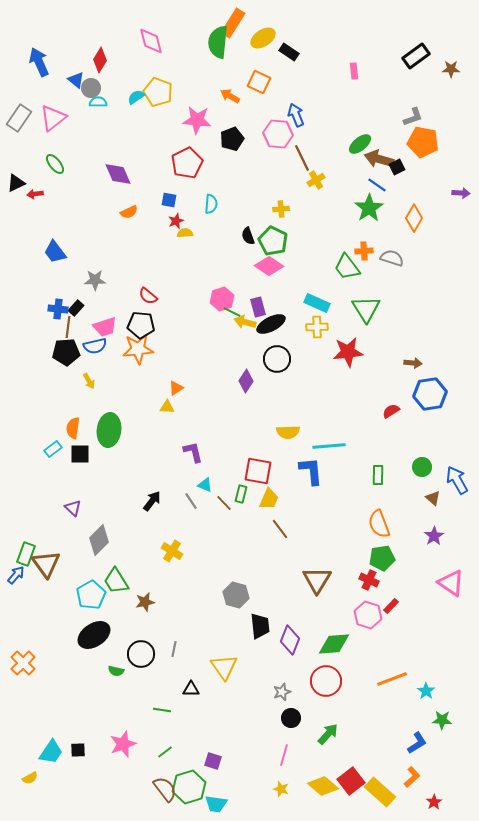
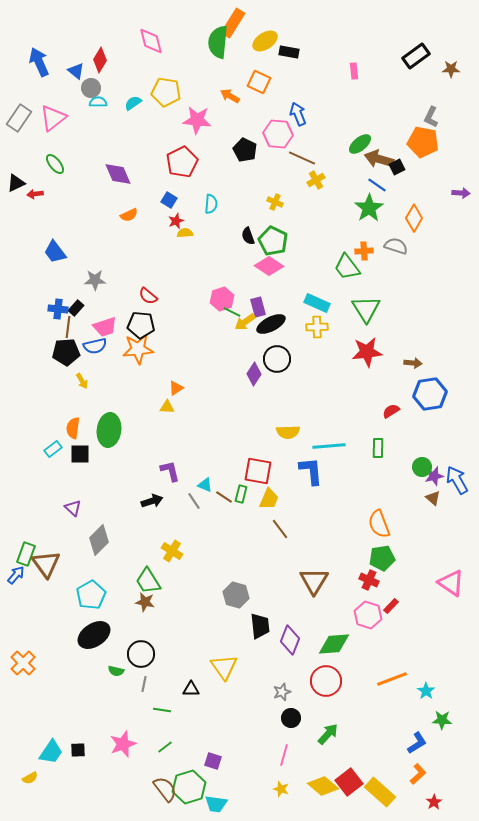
yellow ellipse at (263, 38): moved 2 px right, 3 px down
black rectangle at (289, 52): rotated 24 degrees counterclockwise
blue triangle at (76, 80): moved 9 px up
yellow pentagon at (158, 92): moved 8 px right; rotated 12 degrees counterclockwise
cyan semicircle at (136, 97): moved 3 px left, 6 px down
blue arrow at (296, 115): moved 2 px right, 1 px up
gray L-shape at (413, 117): moved 18 px right; rotated 135 degrees clockwise
black pentagon at (232, 139): moved 13 px right, 11 px down; rotated 25 degrees counterclockwise
brown line at (302, 158): rotated 40 degrees counterclockwise
red pentagon at (187, 163): moved 5 px left, 1 px up
blue square at (169, 200): rotated 21 degrees clockwise
yellow cross at (281, 209): moved 6 px left, 7 px up; rotated 28 degrees clockwise
orange semicircle at (129, 212): moved 3 px down
gray semicircle at (392, 258): moved 4 px right, 12 px up
yellow arrow at (245, 322): rotated 50 degrees counterclockwise
red star at (348, 352): moved 19 px right
yellow arrow at (89, 381): moved 7 px left
purple diamond at (246, 381): moved 8 px right, 7 px up
purple L-shape at (193, 452): moved 23 px left, 19 px down
green rectangle at (378, 475): moved 27 px up
black arrow at (152, 501): rotated 35 degrees clockwise
gray line at (191, 501): moved 3 px right
brown line at (224, 503): moved 6 px up; rotated 12 degrees counterclockwise
purple star at (434, 536): moved 60 px up; rotated 18 degrees clockwise
brown triangle at (317, 580): moved 3 px left, 1 px down
green trapezoid at (116, 581): moved 32 px right
brown star at (145, 602): rotated 24 degrees clockwise
gray line at (174, 649): moved 30 px left, 35 px down
green line at (165, 752): moved 5 px up
orange L-shape at (412, 777): moved 6 px right, 3 px up
red square at (351, 781): moved 2 px left, 1 px down
